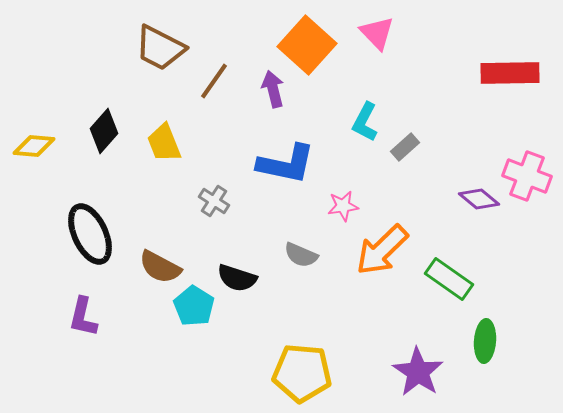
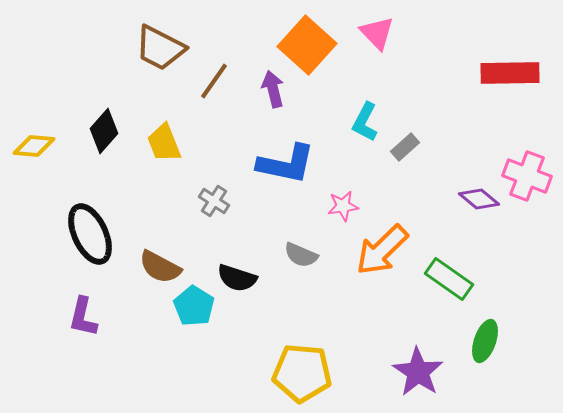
green ellipse: rotated 15 degrees clockwise
